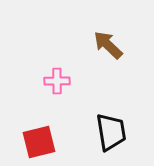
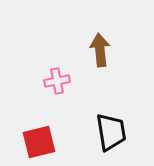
brown arrow: moved 8 px left, 5 px down; rotated 40 degrees clockwise
pink cross: rotated 10 degrees counterclockwise
